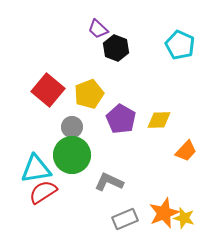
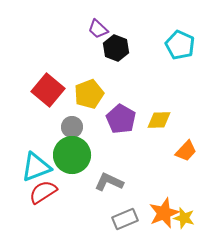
cyan triangle: moved 2 px up; rotated 12 degrees counterclockwise
